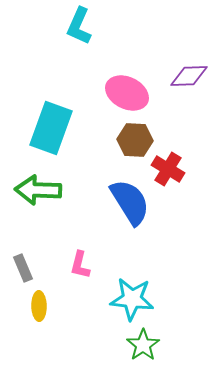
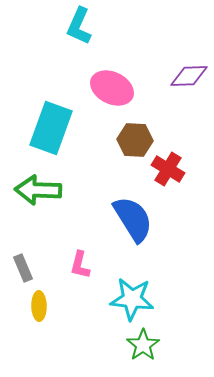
pink ellipse: moved 15 px left, 5 px up
blue semicircle: moved 3 px right, 17 px down
